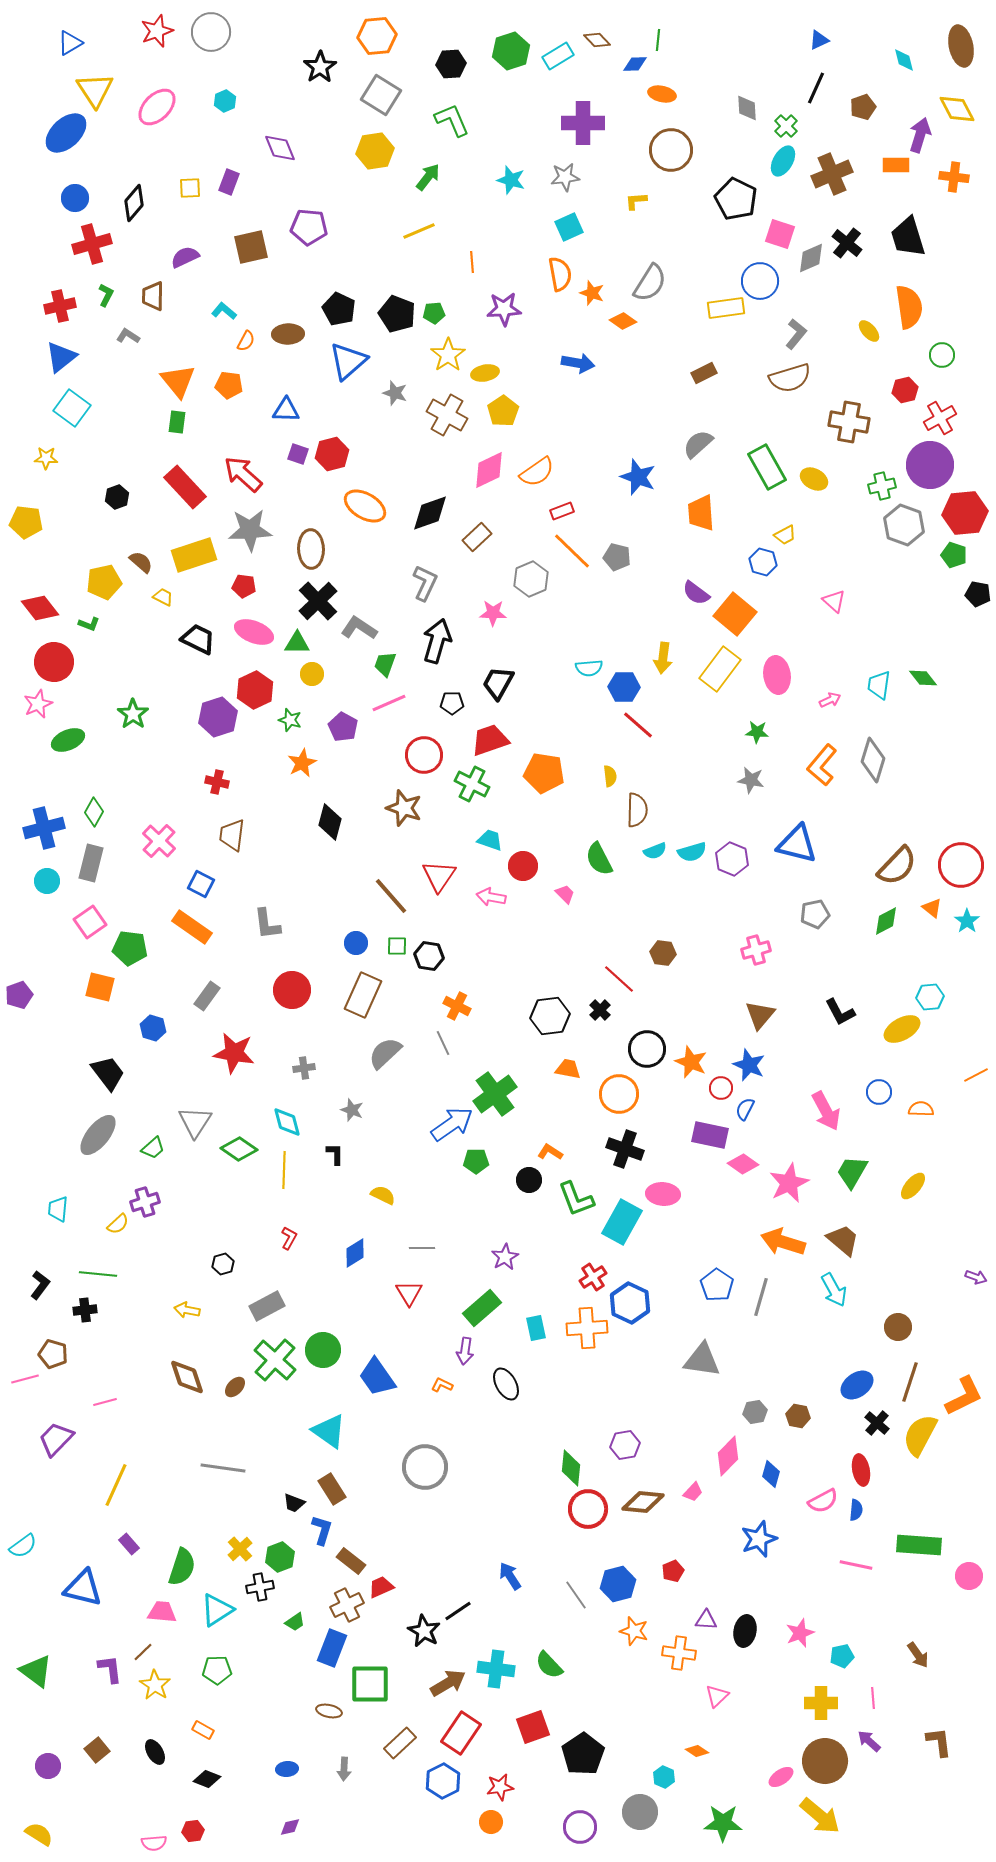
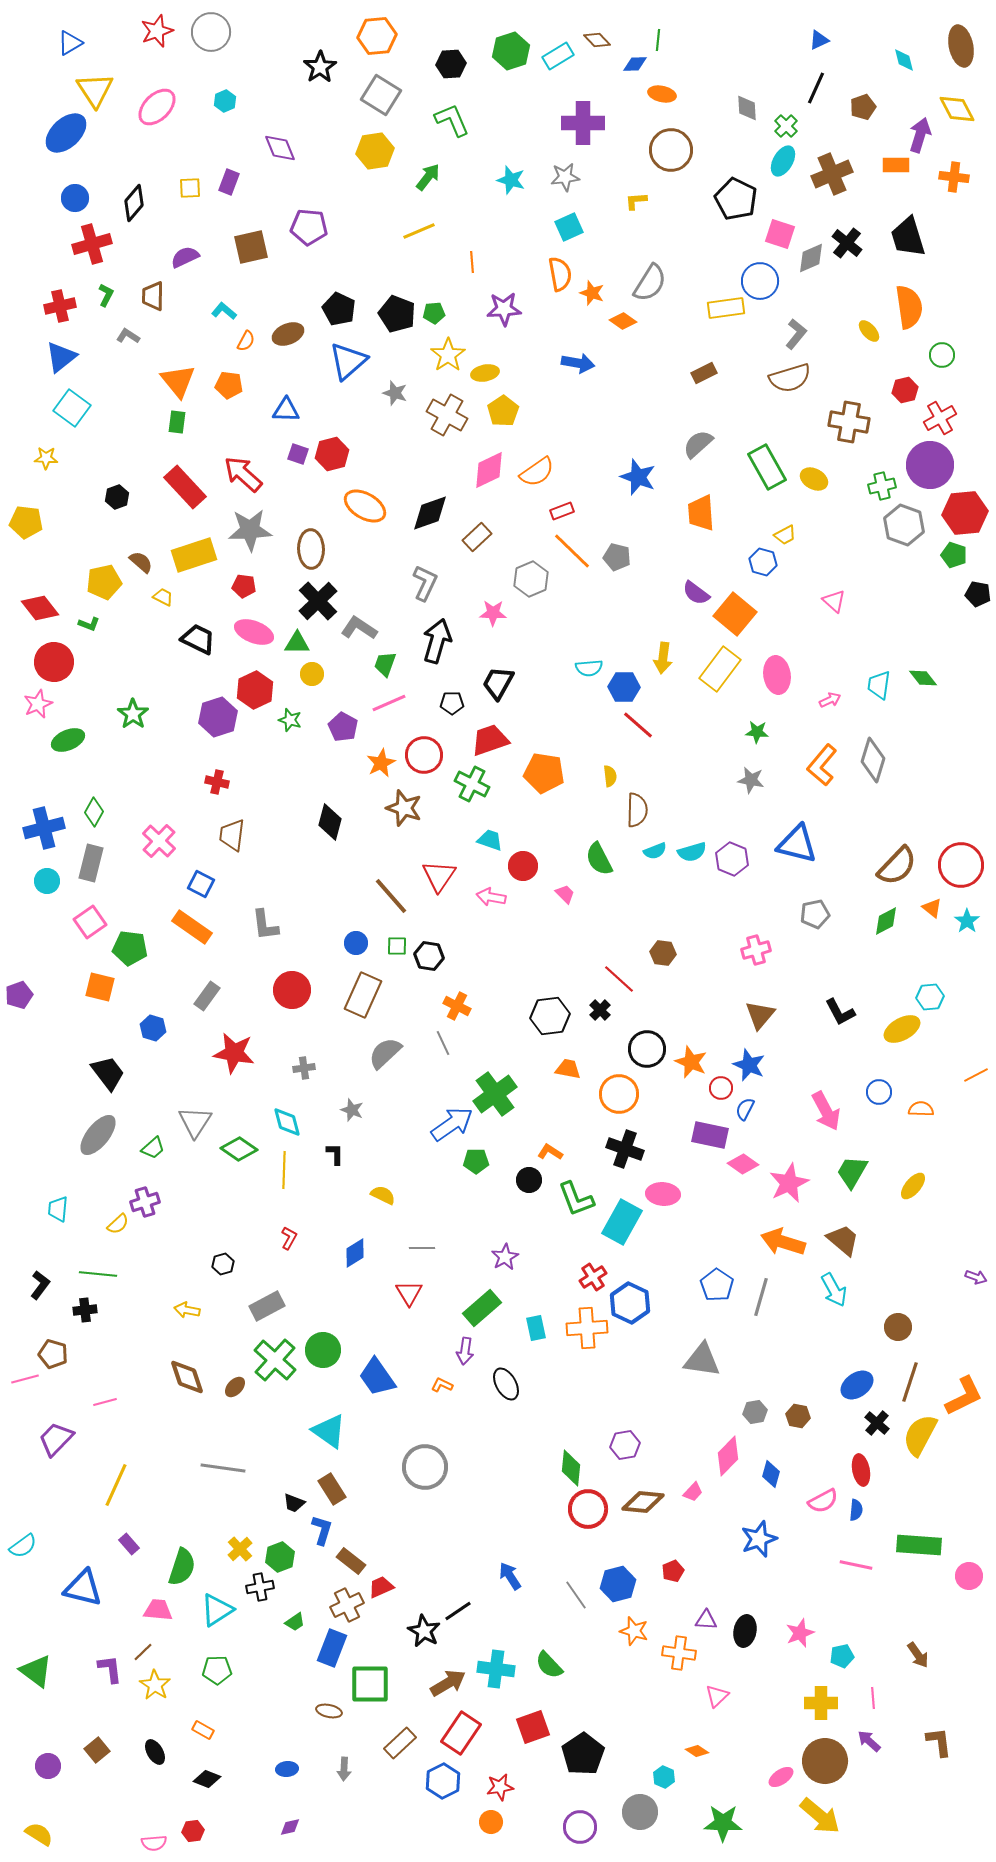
brown ellipse at (288, 334): rotated 20 degrees counterclockwise
orange star at (302, 763): moved 79 px right
gray L-shape at (267, 924): moved 2 px left, 1 px down
pink trapezoid at (162, 1612): moved 4 px left, 2 px up
